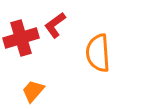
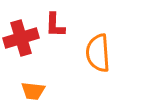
red L-shape: rotated 52 degrees counterclockwise
orange trapezoid: rotated 125 degrees counterclockwise
